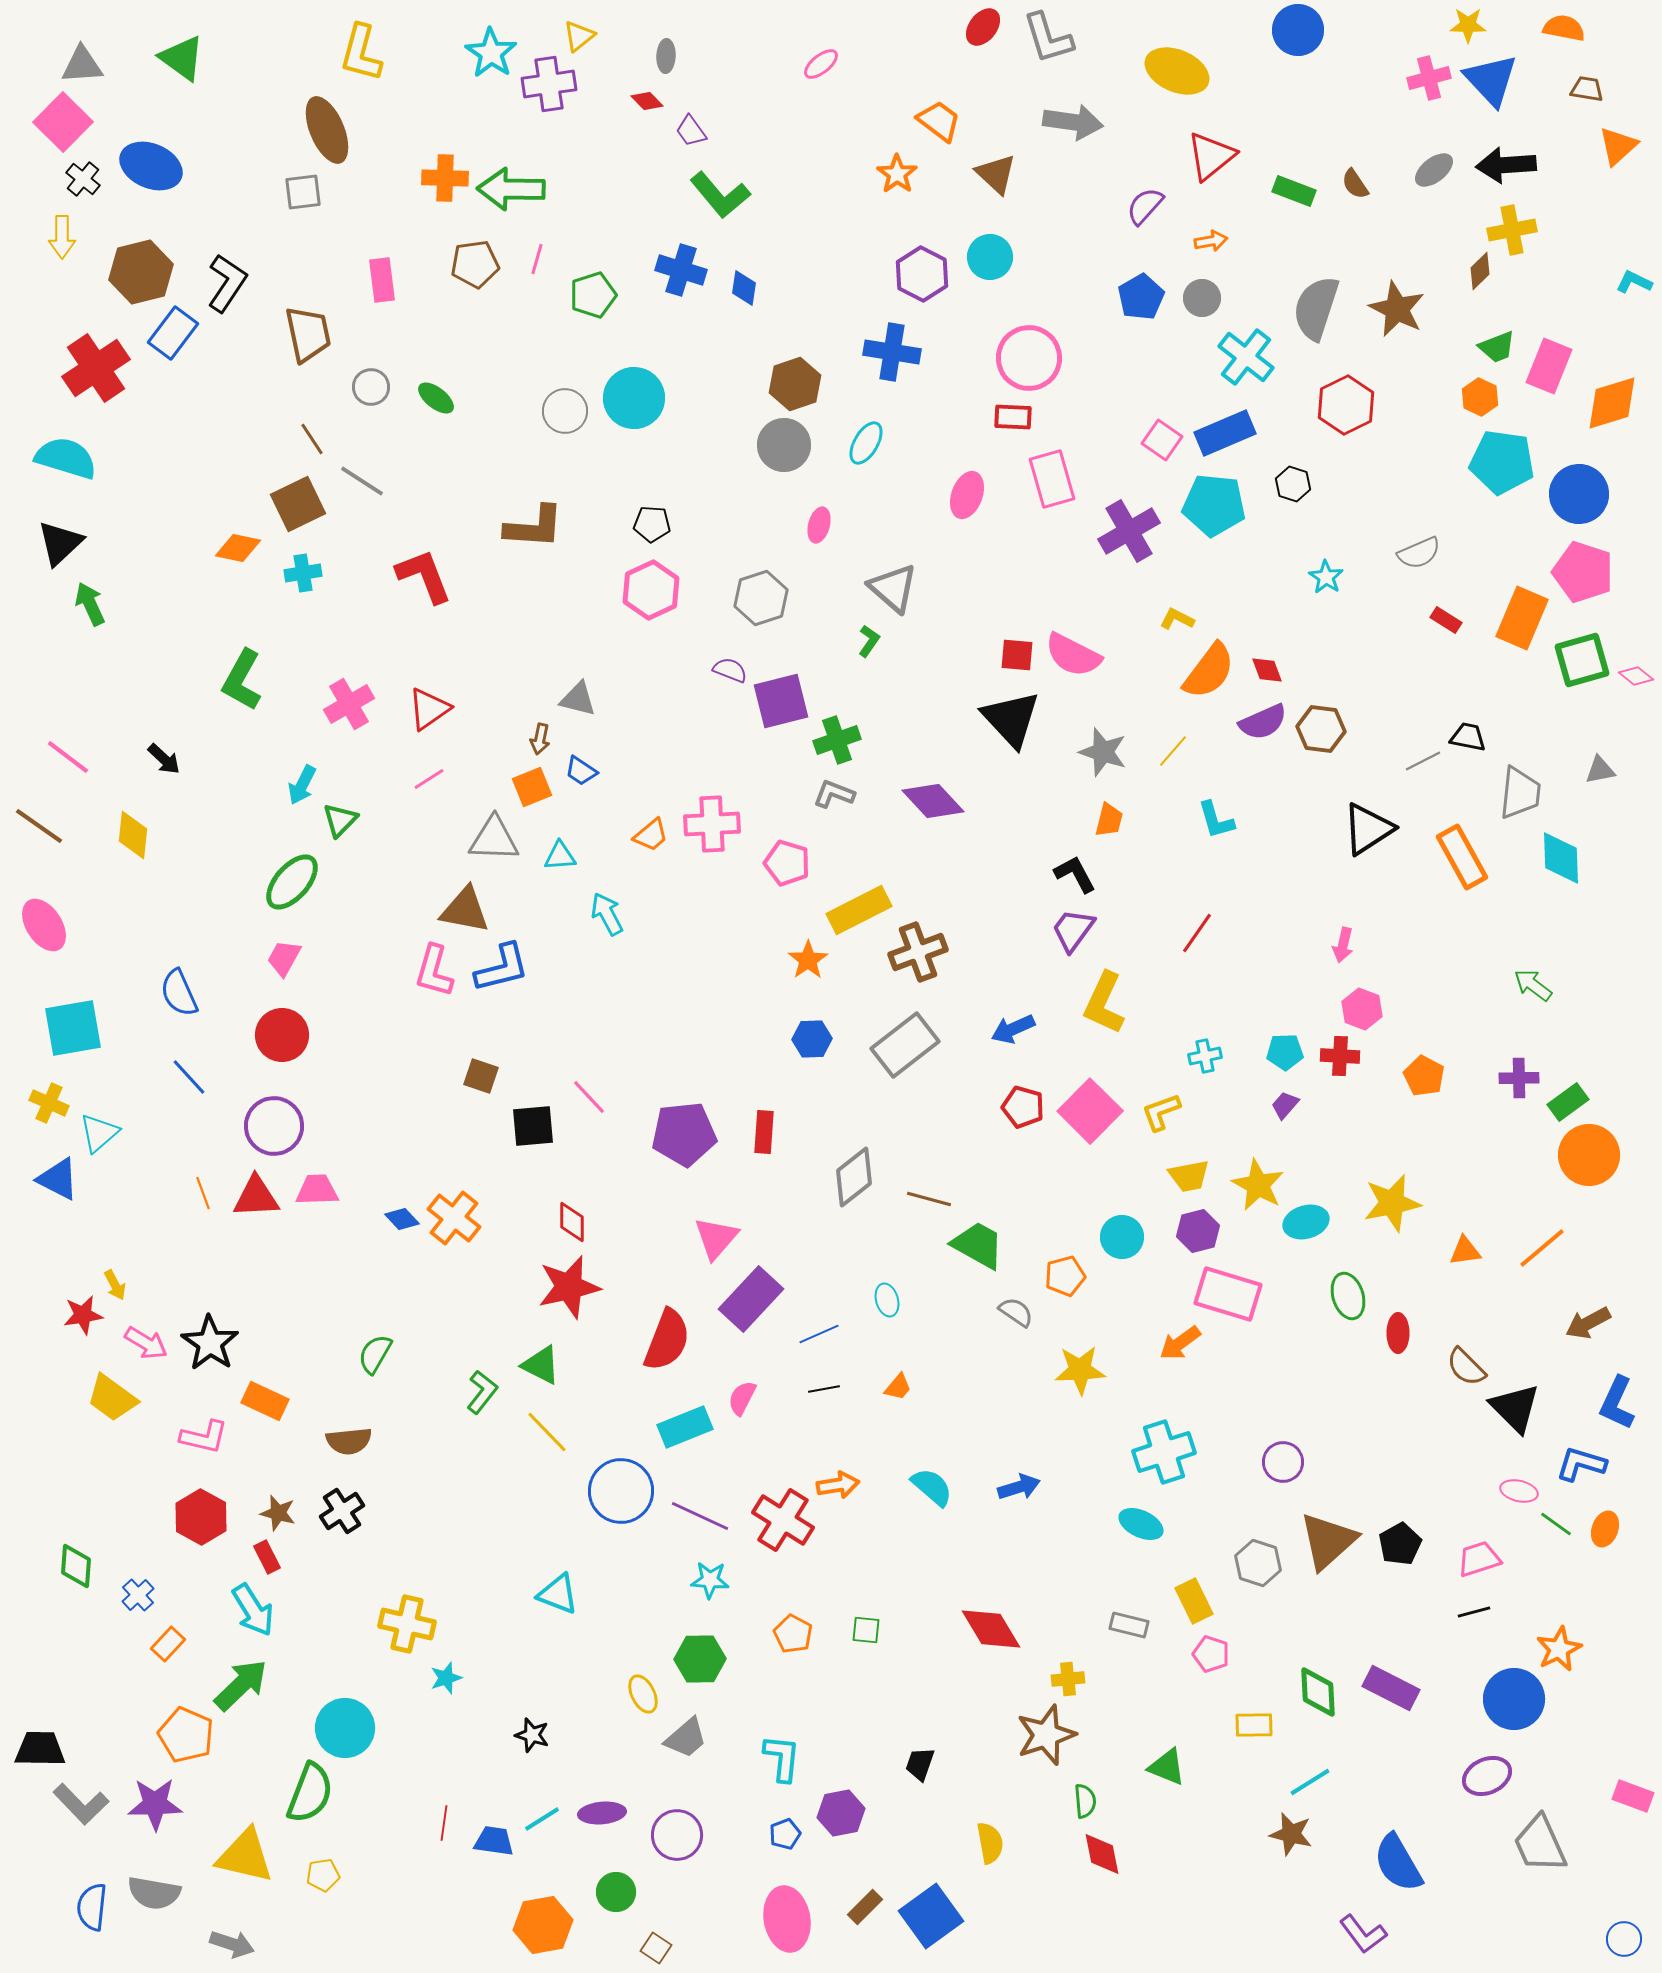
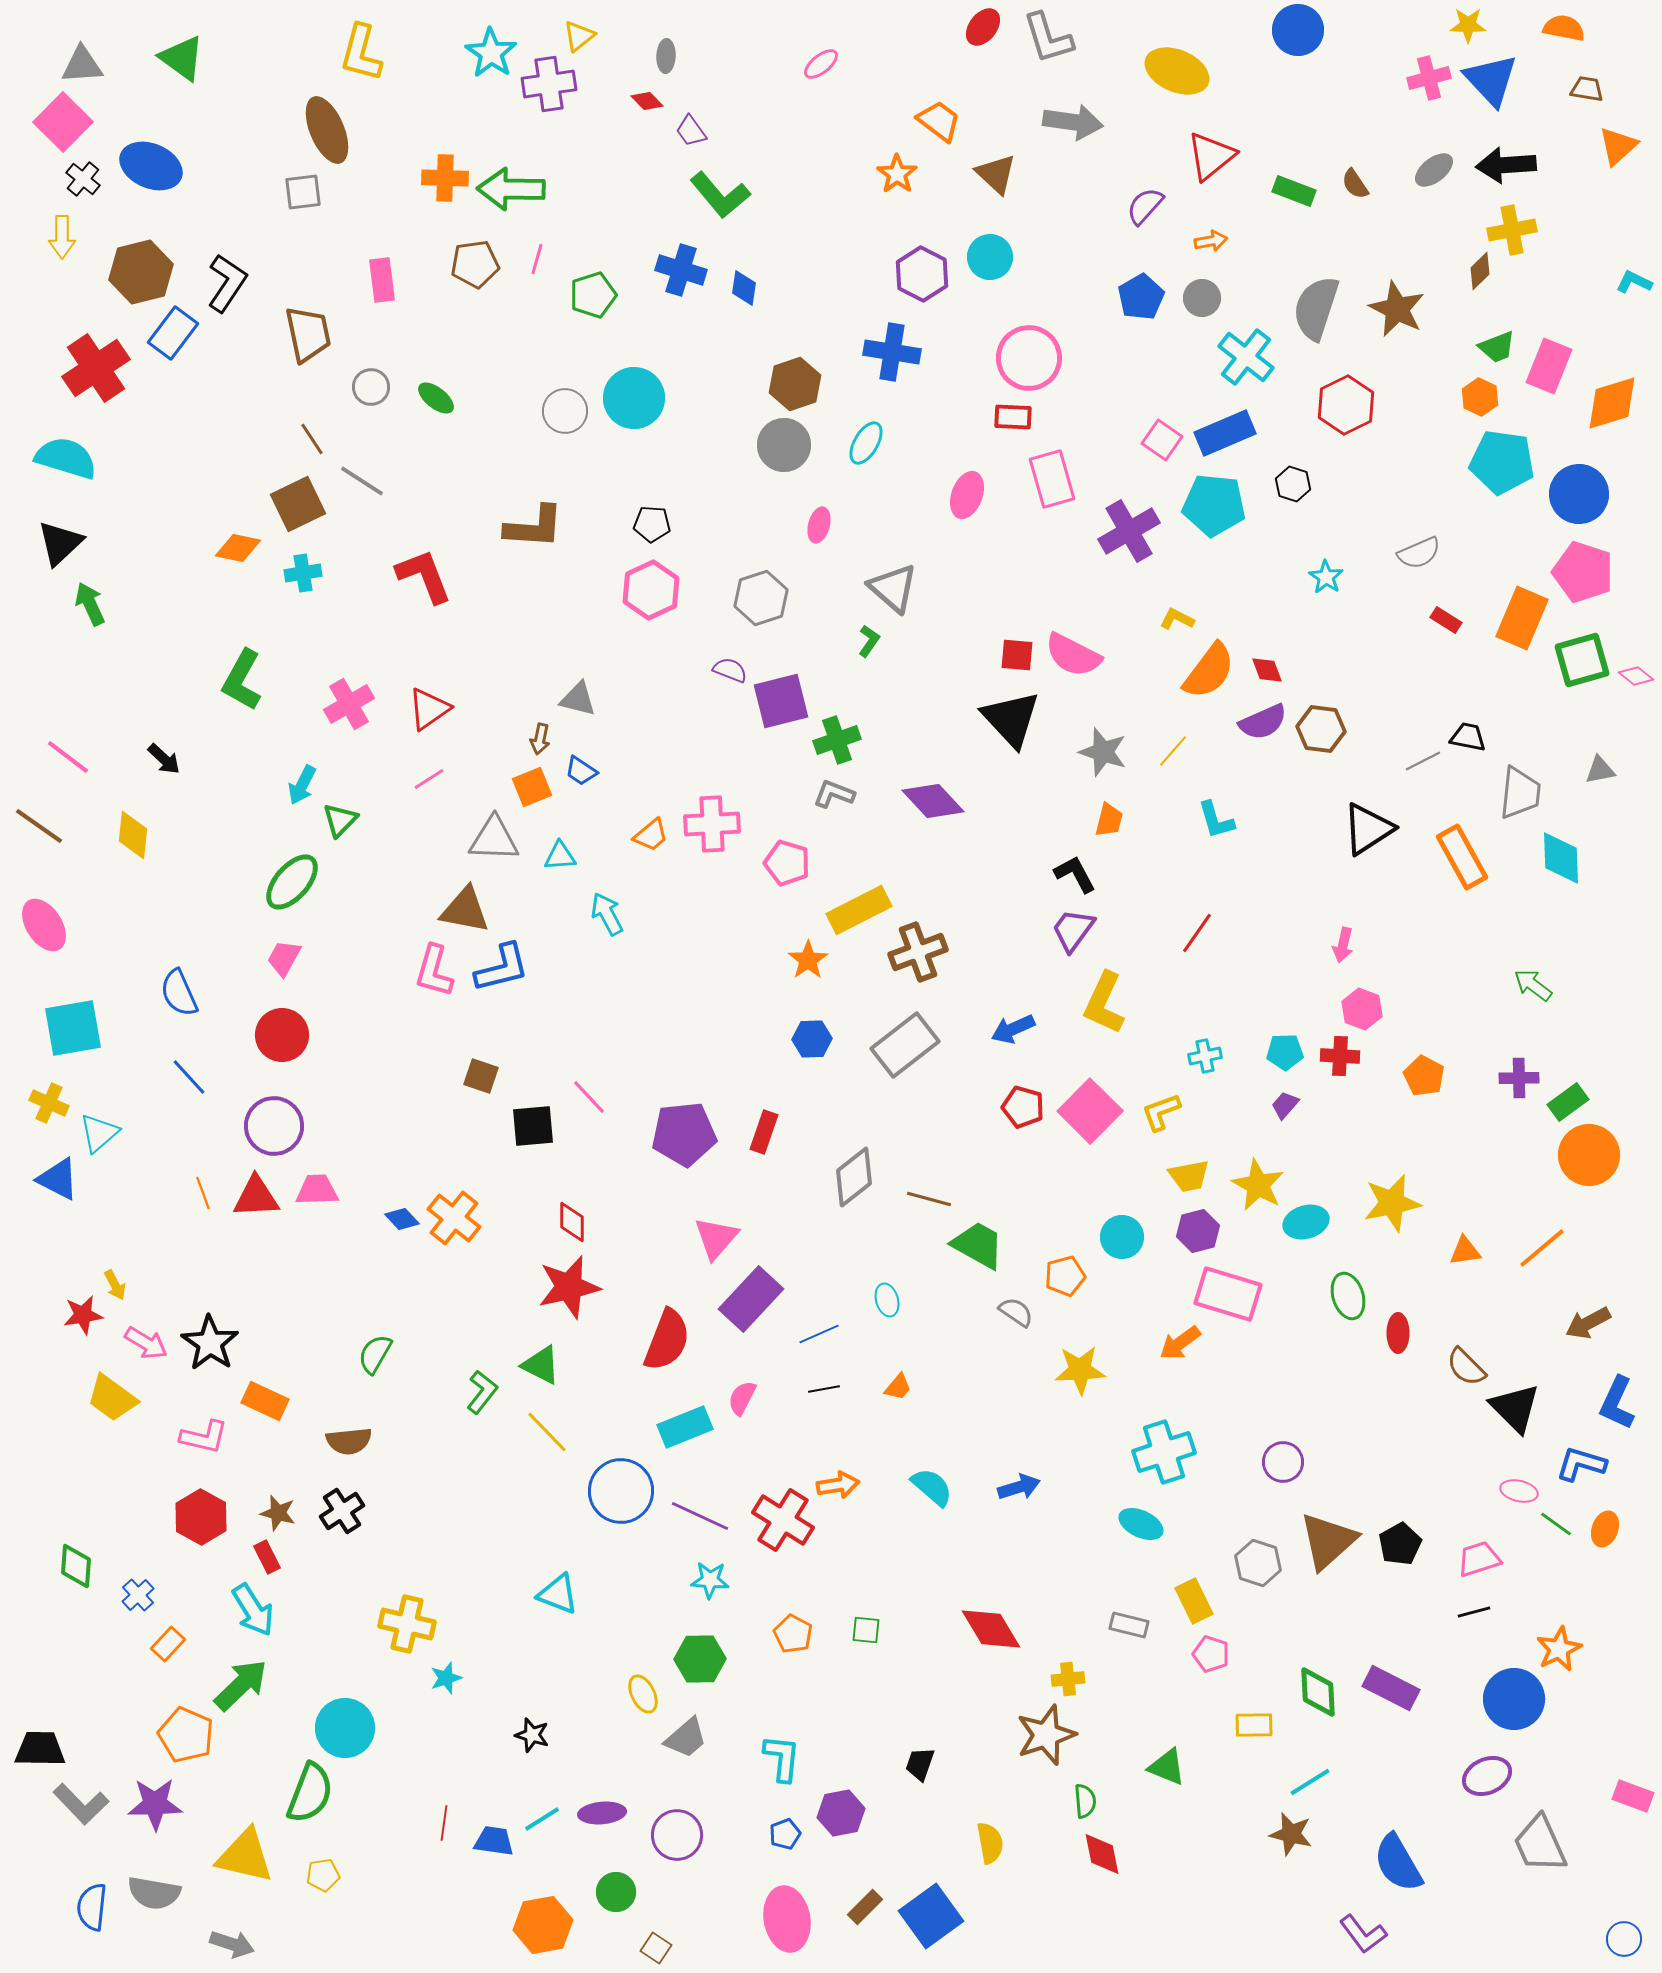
red rectangle at (764, 1132): rotated 15 degrees clockwise
